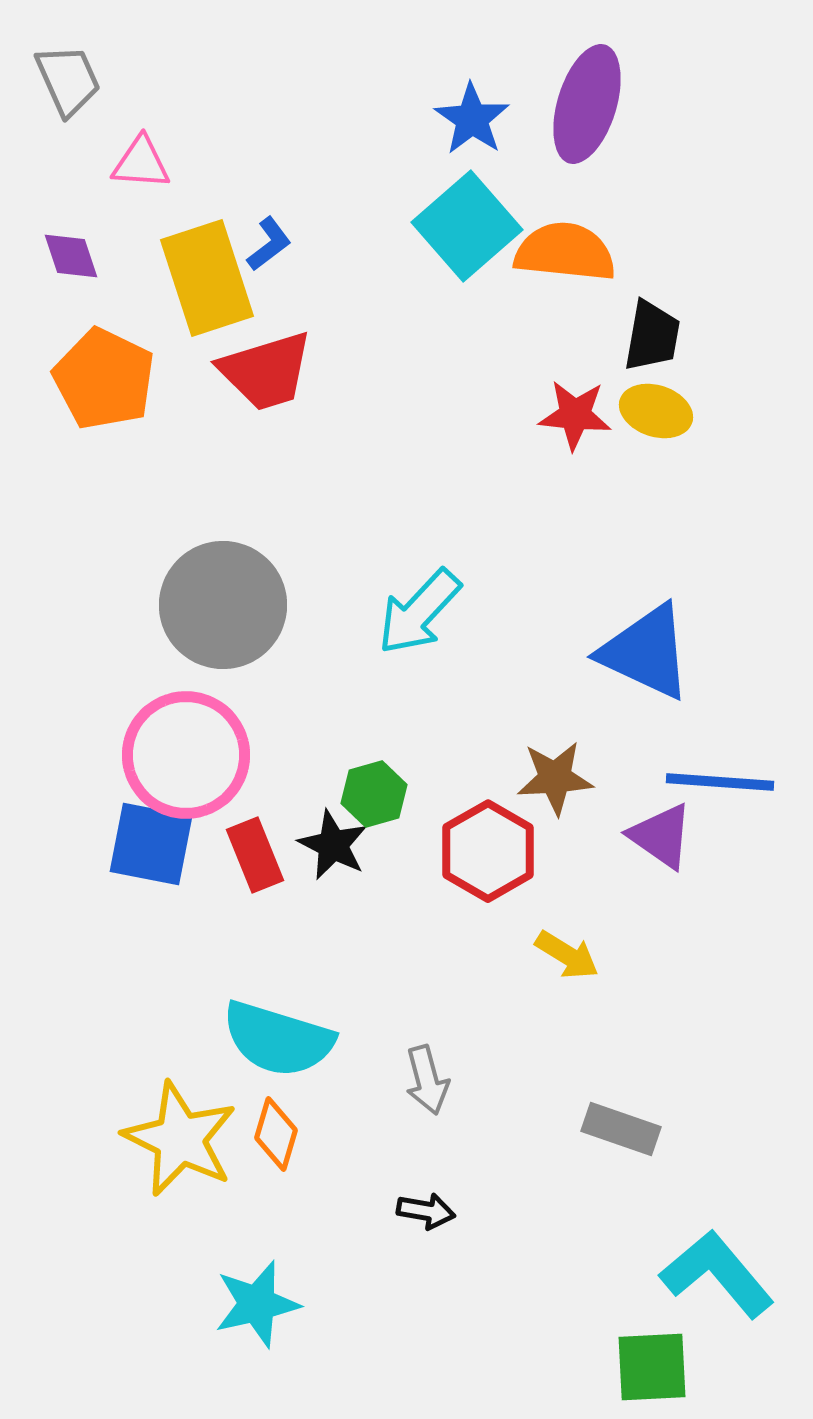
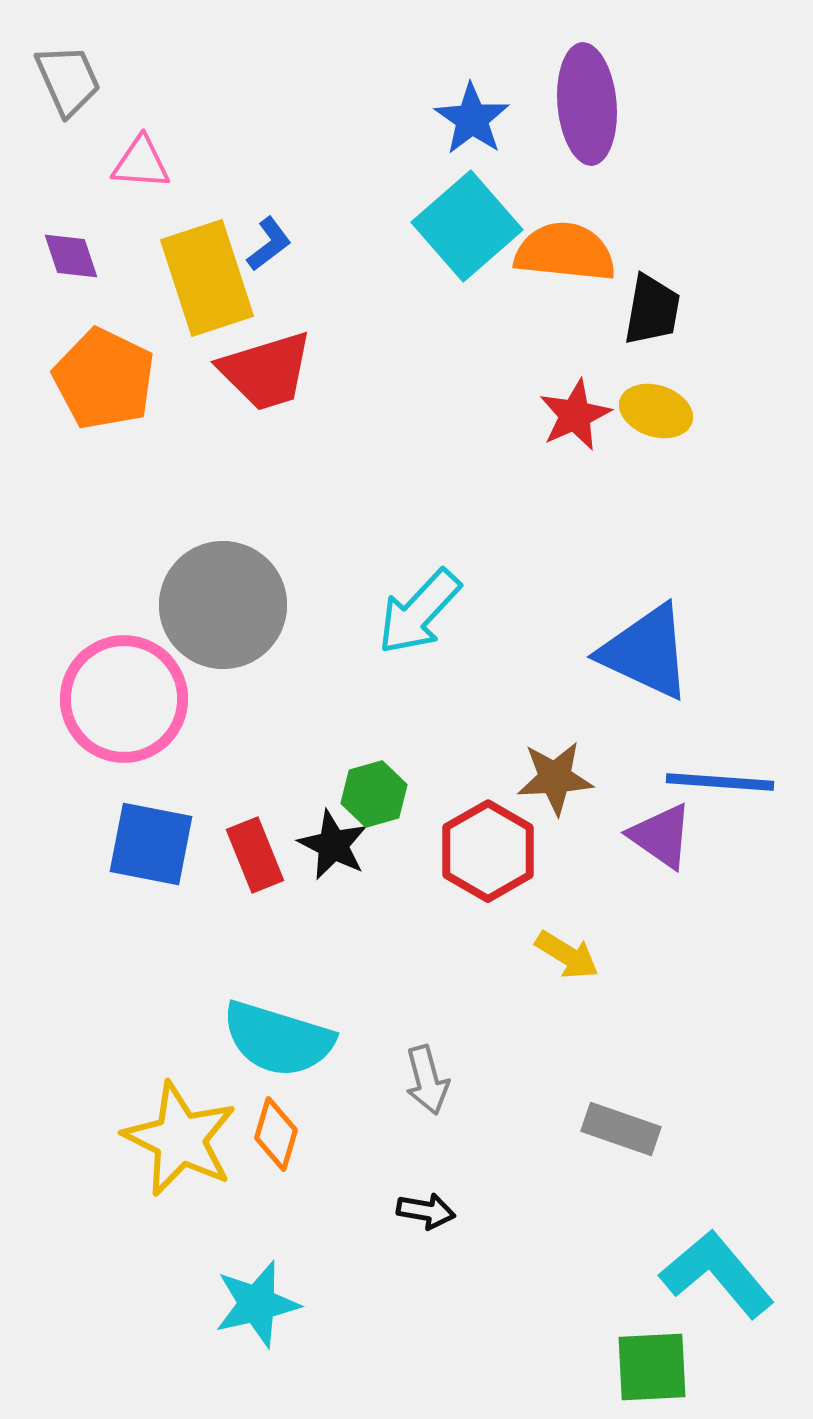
purple ellipse: rotated 22 degrees counterclockwise
black trapezoid: moved 26 px up
red star: rotated 30 degrees counterclockwise
pink circle: moved 62 px left, 56 px up
